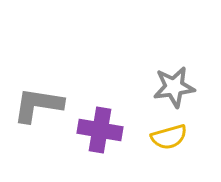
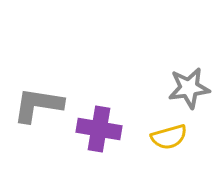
gray star: moved 15 px right, 1 px down
purple cross: moved 1 px left, 1 px up
